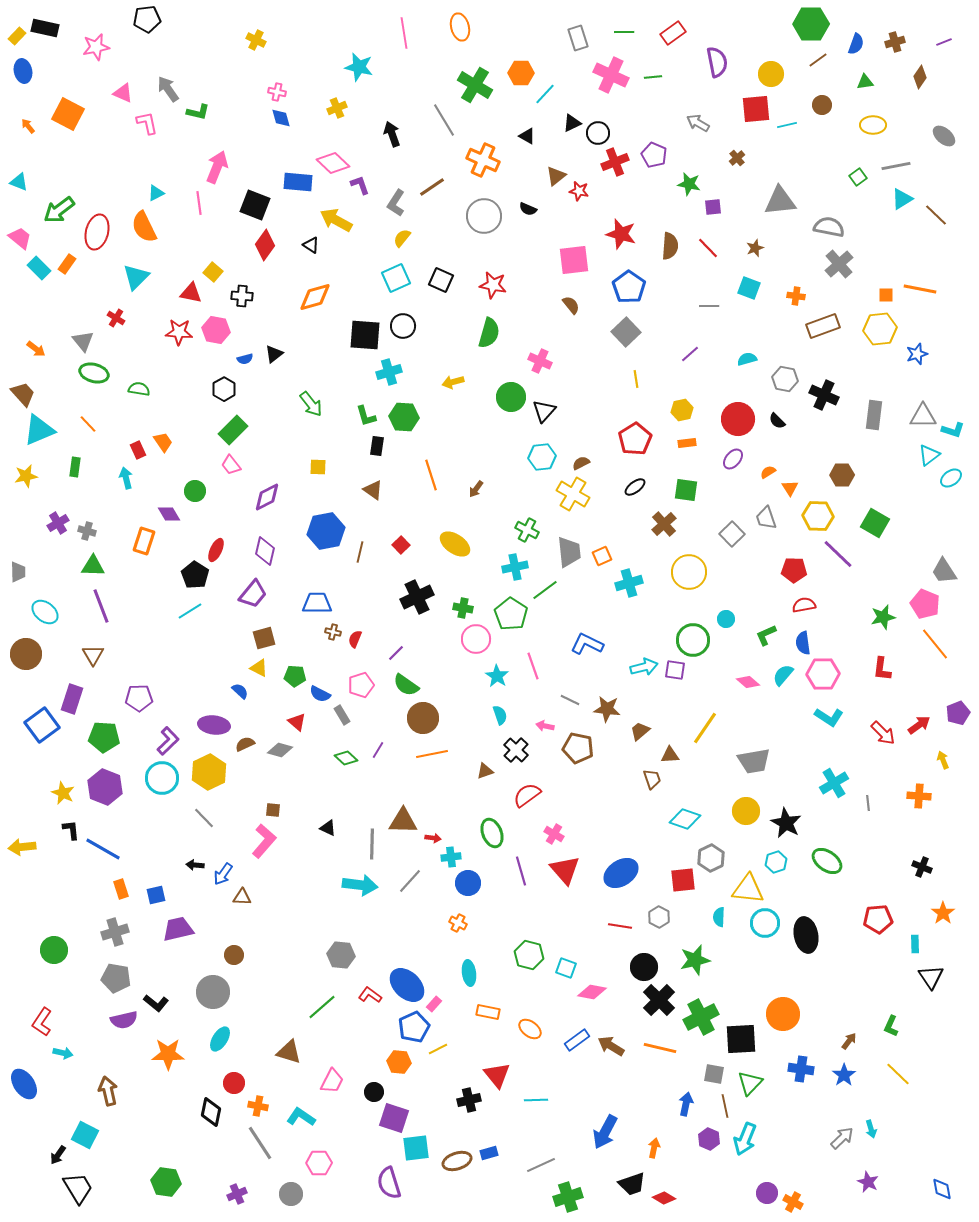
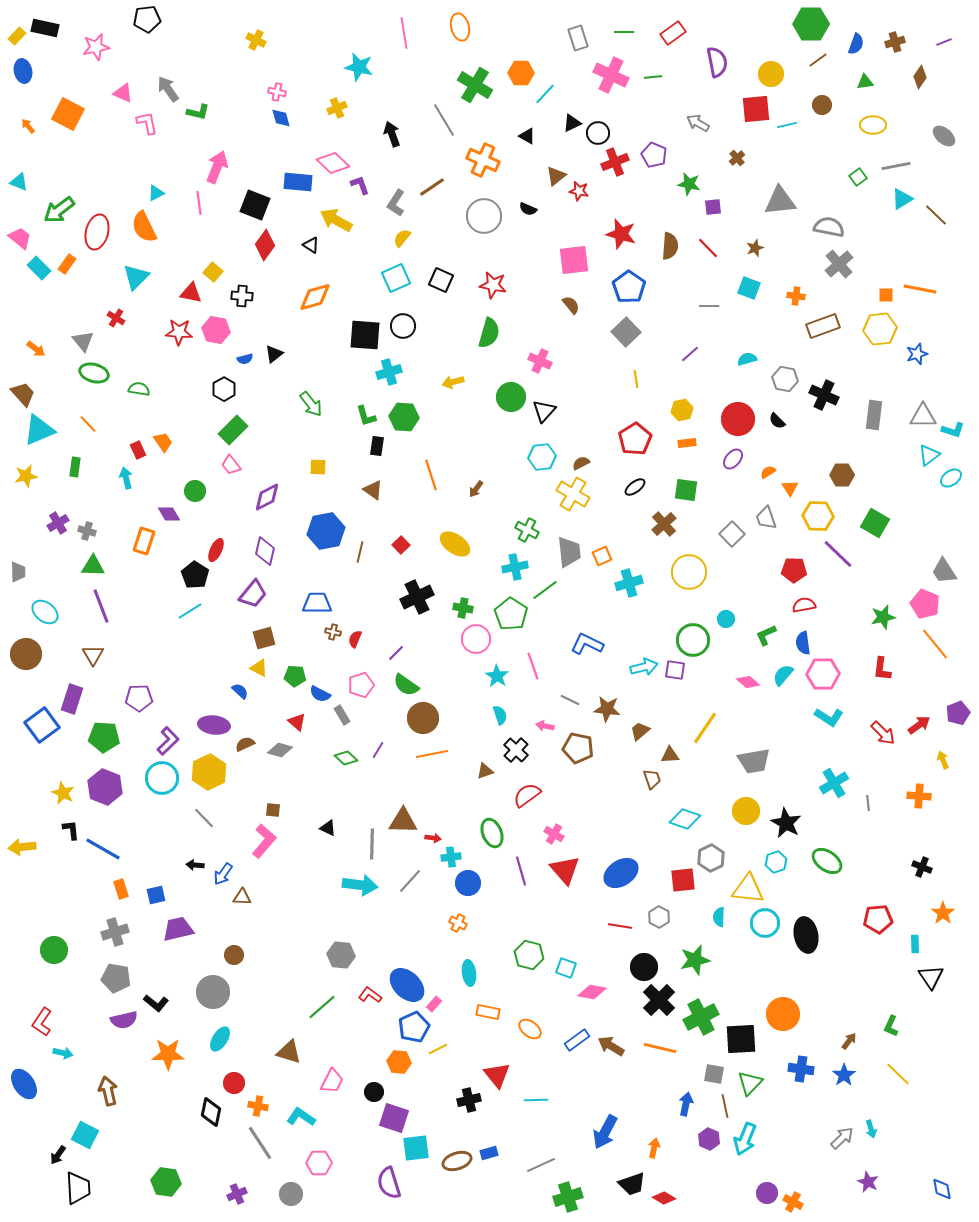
black trapezoid at (78, 1188): rotated 28 degrees clockwise
